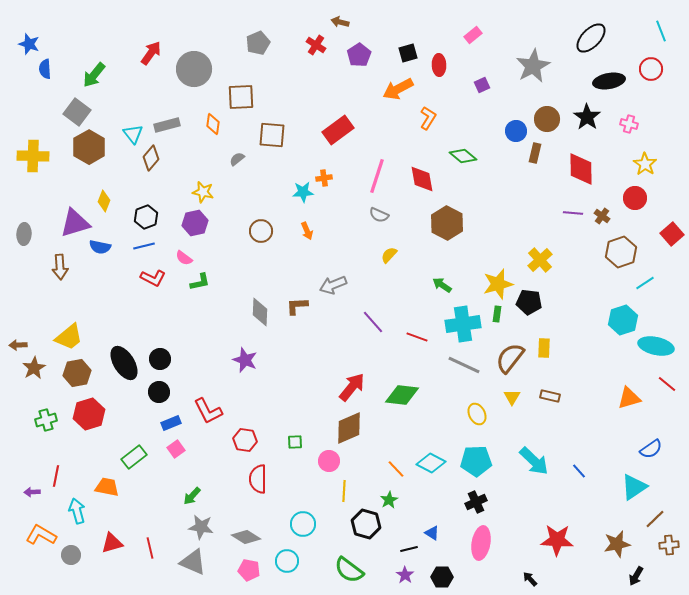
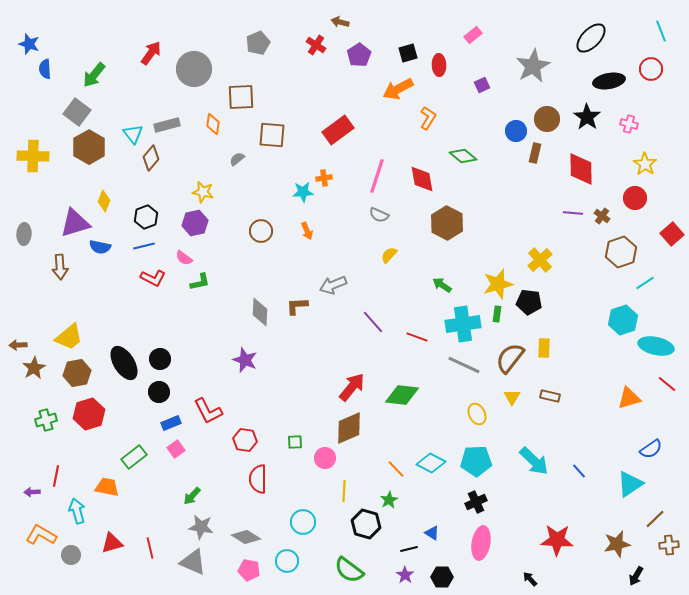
pink circle at (329, 461): moved 4 px left, 3 px up
cyan triangle at (634, 487): moved 4 px left, 3 px up
cyan circle at (303, 524): moved 2 px up
